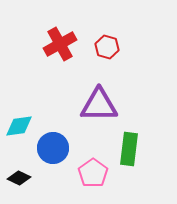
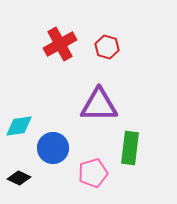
green rectangle: moved 1 px right, 1 px up
pink pentagon: rotated 20 degrees clockwise
